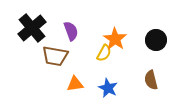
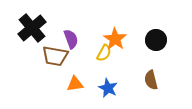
purple semicircle: moved 8 px down
